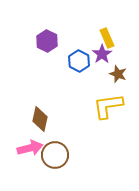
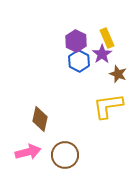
purple hexagon: moved 29 px right
pink arrow: moved 2 px left, 4 px down
brown circle: moved 10 px right
